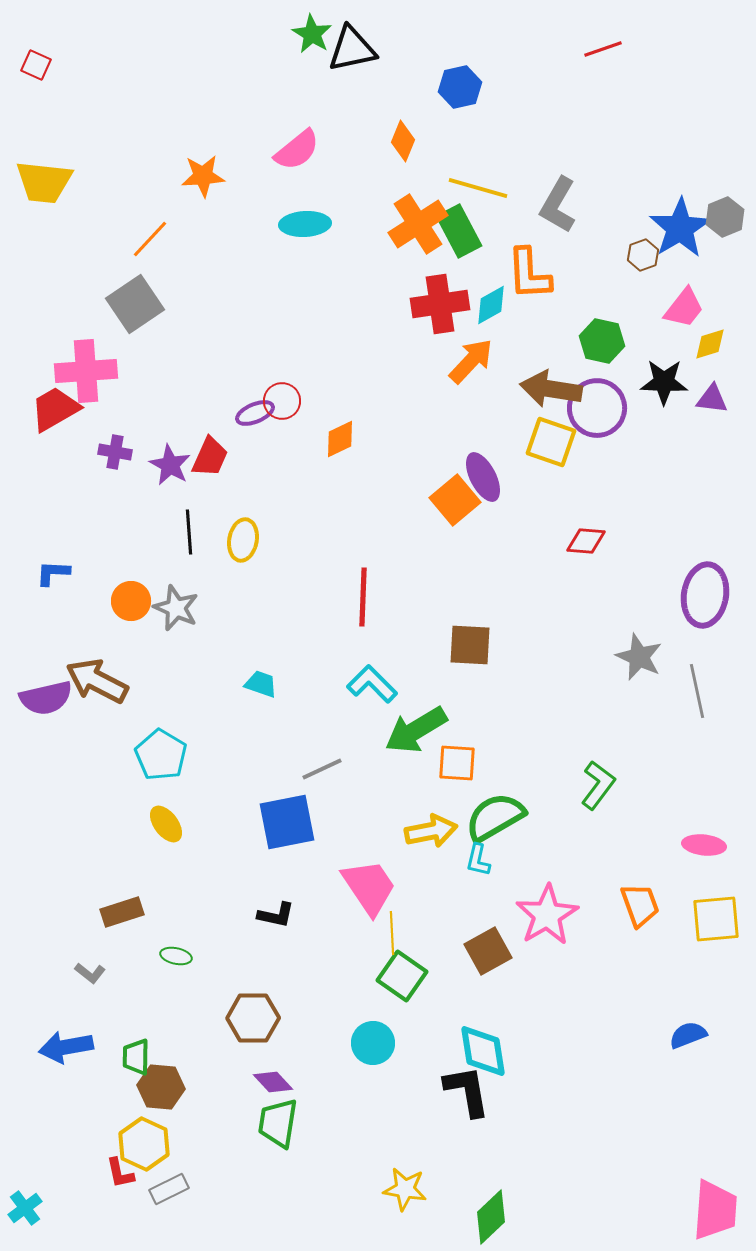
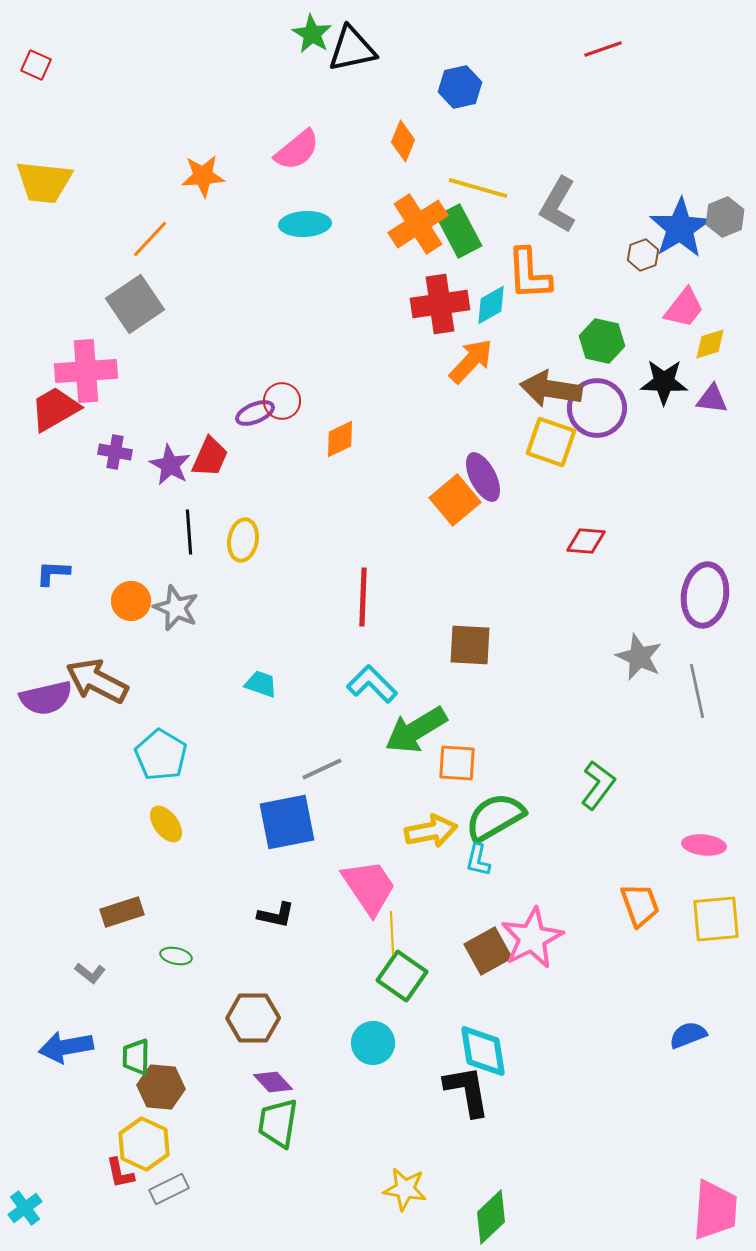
pink star at (547, 915): moved 15 px left, 23 px down; rotated 4 degrees clockwise
